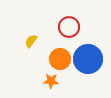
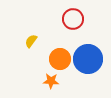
red circle: moved 4 px right, 8 px up
